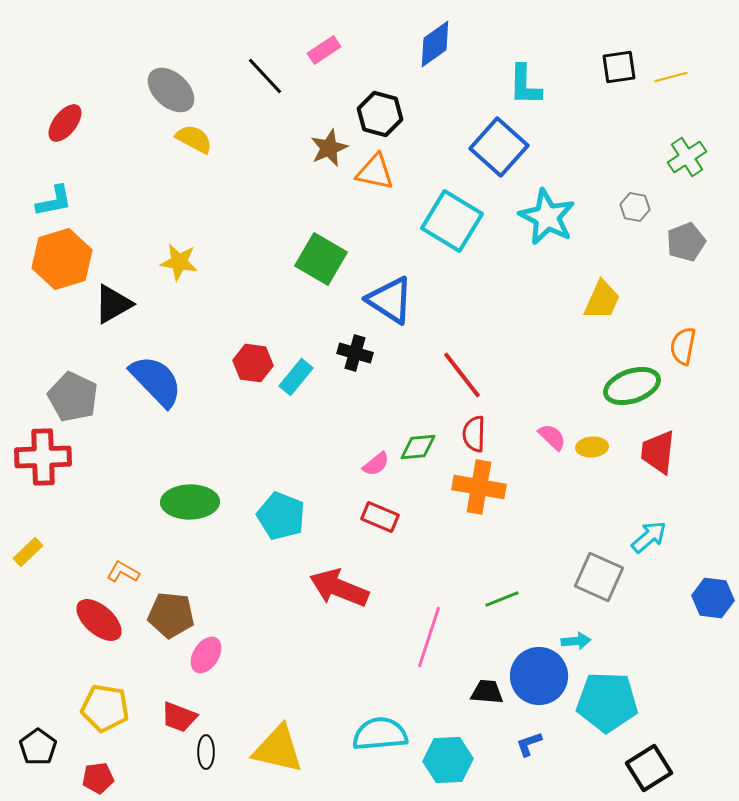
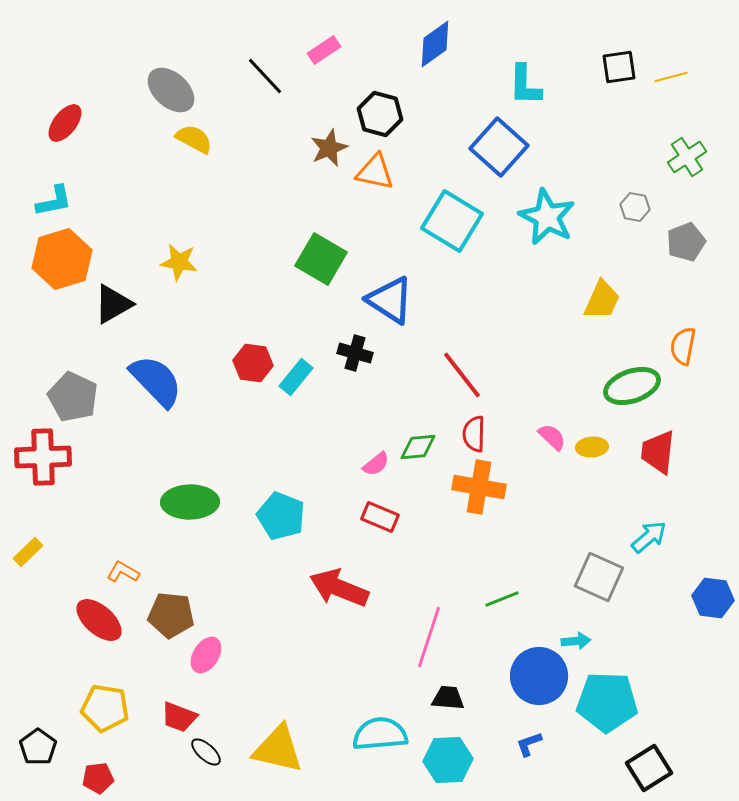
black trapezoid at (487, 692): moved 39 px left, 6 px down
black ellipse at (206, 752): rotated 48 degrees counterclockwise
